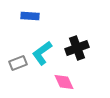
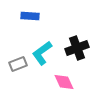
gray rectangle: moved 1 px down
